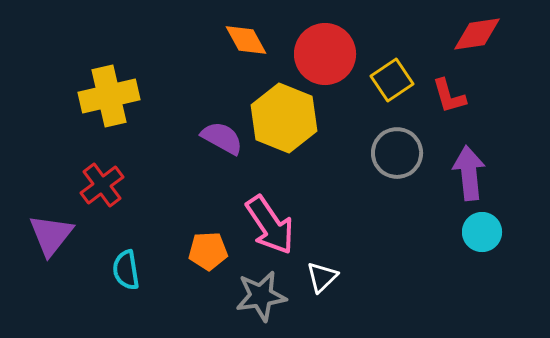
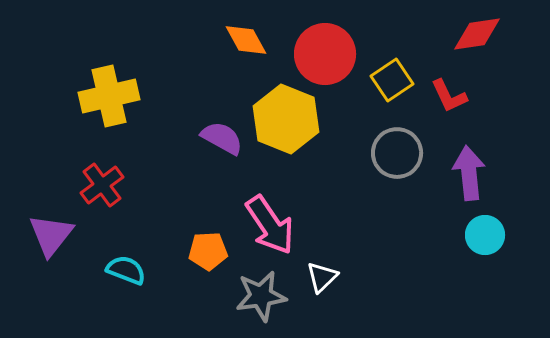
red L-shape: rotated 9 degrees counterclockwise
yellow hexagon: moved 2 px right, 1 px down
cyan circle: moved 3 px right, 3 px down
cyan semicircle: rotated 120 degrees clockwise
